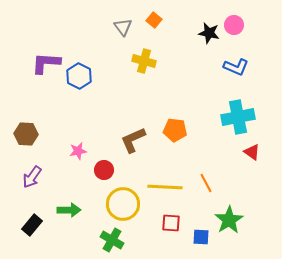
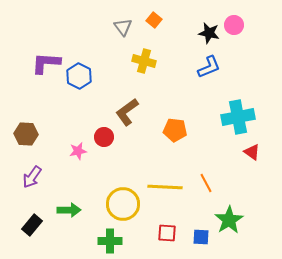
blue L-shape: moved 27 px left; rotated 45 degrees counterclockwise
brown L-shape: moved 6 px left, 28 px up; rotated 12 degrees counterclockwise
red circle: moved 33 px up
red square: moved 4 px left, 10 px down
green cross: moved 2 px left, 1 px down; rotated 30 degrees counterclockwise
